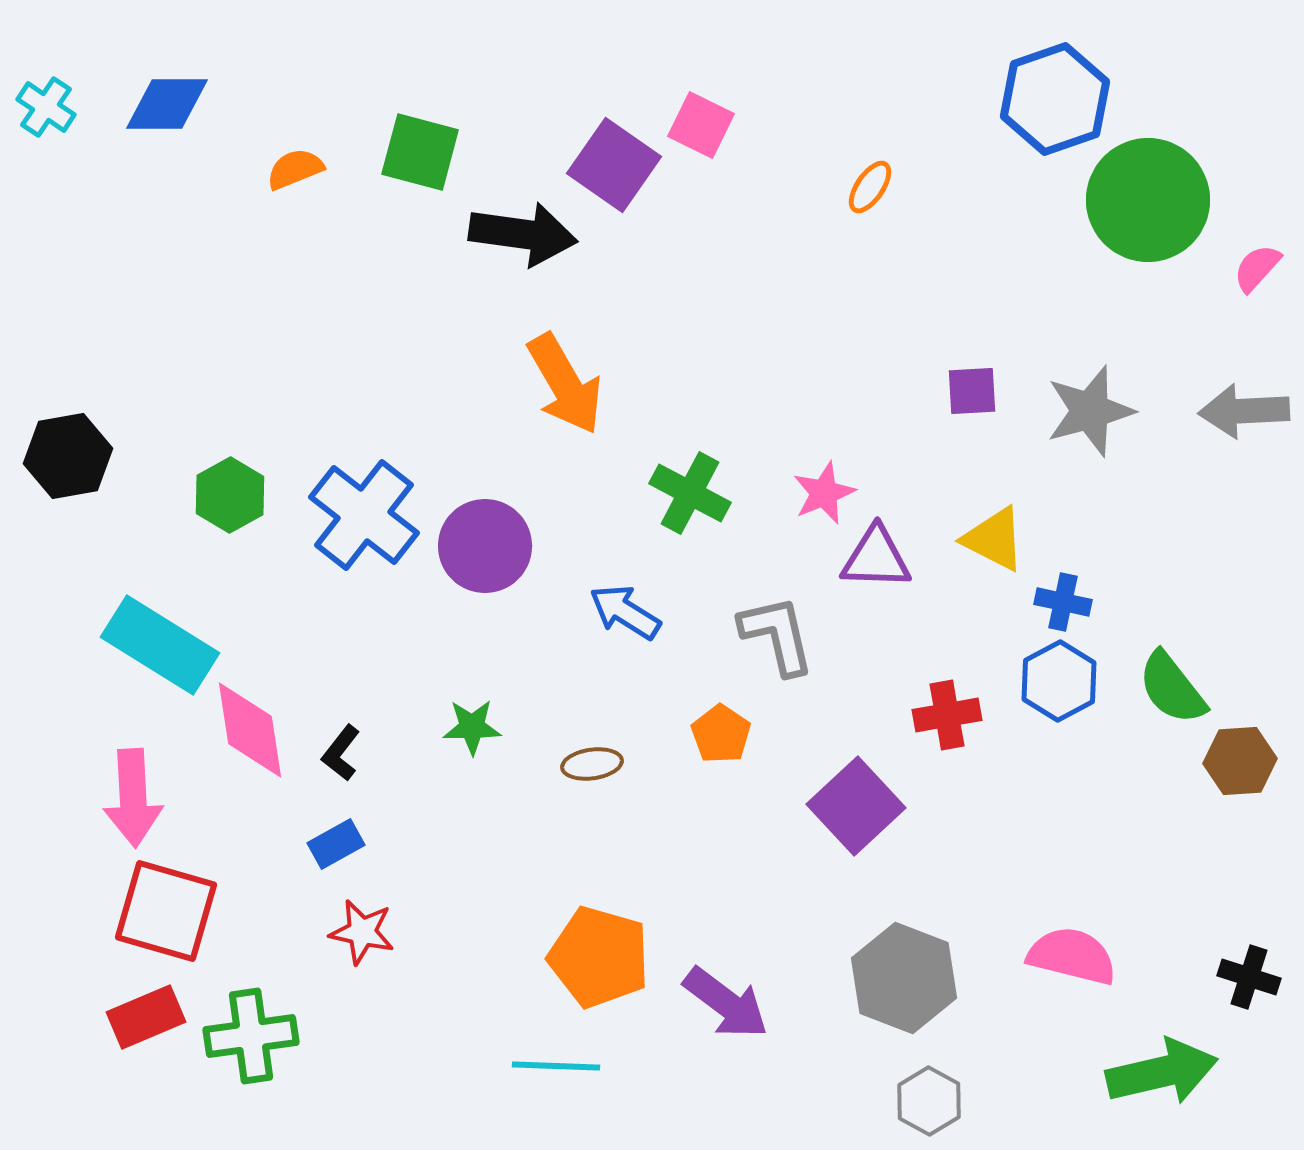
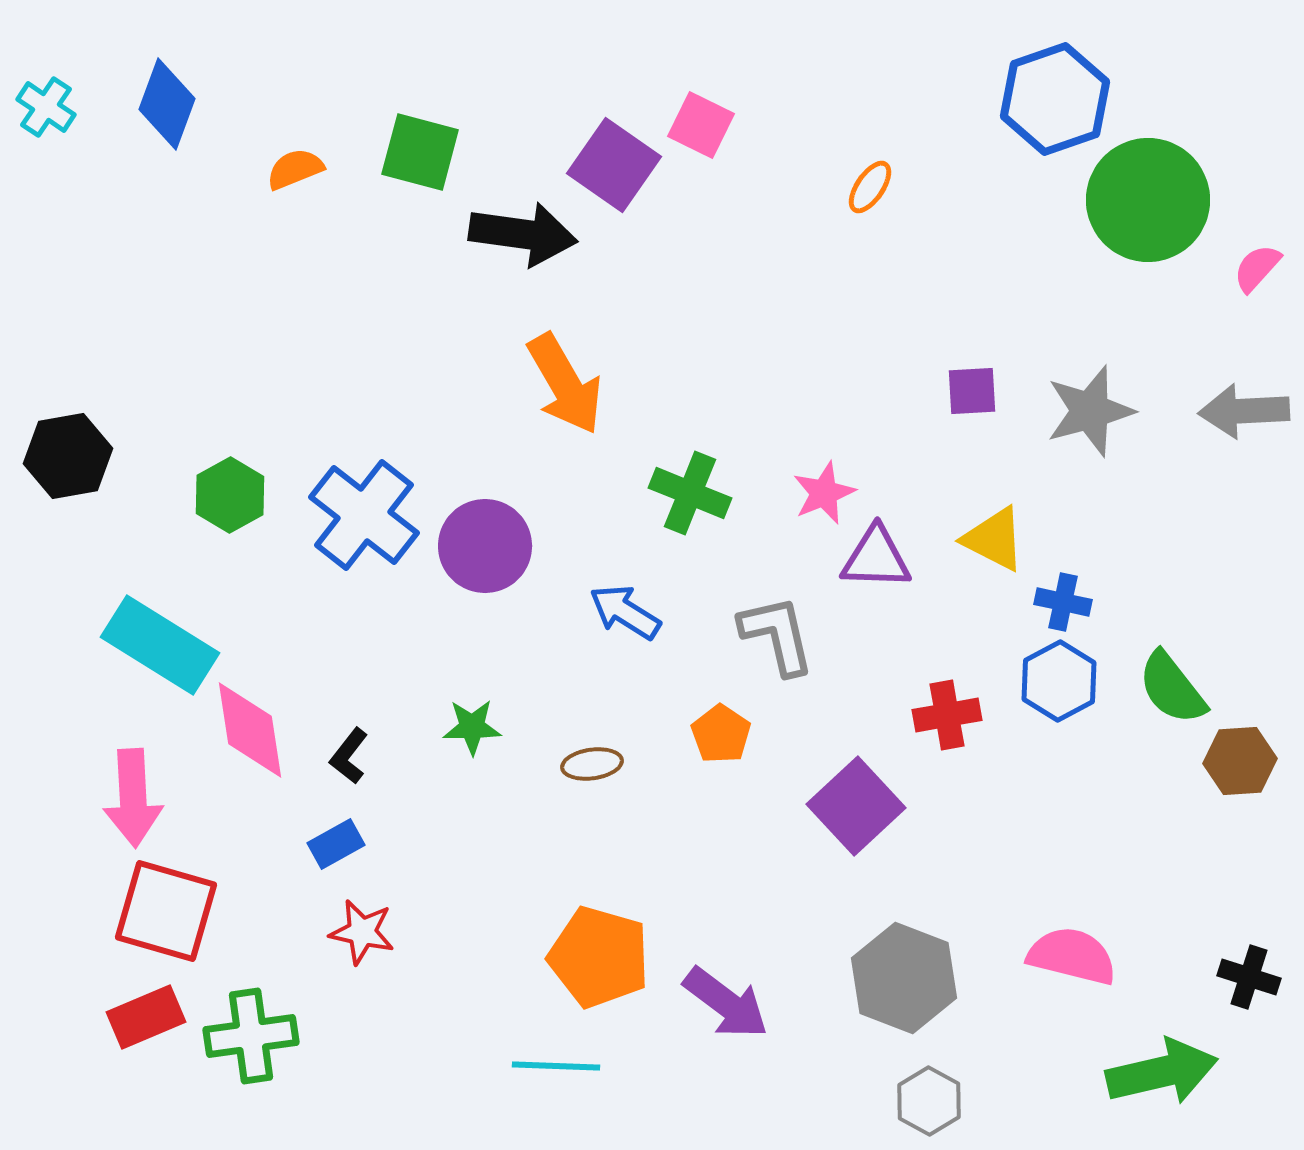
blue diamond at (167, 104): rotated 70 degrees counterclockwise
green cross at (690, 493): rotated 6 degrees counterclockwise
black L-shape at (341, 753): moved 8 px right, 3 px down
